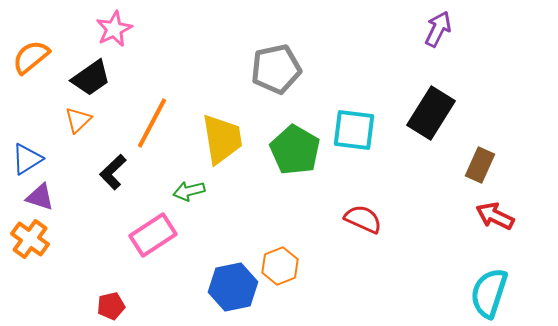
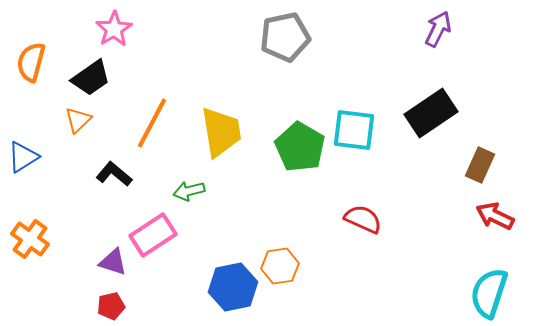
pink star: rotated 6 degrees counterclockwise
orange semicircle: moved 5 px down; rotated 36 degrees counterclockwise
gray pentagon: moved 9 px right, 32 px up
black rectangle: rotated 24 degrees clockwise
yellow trapezoid: moved 1 px left, 7 px up
green pentagon: moved 5 px right, 3 px up
blue triangle: moved 4 px left, 2 px up
black L-shape: moved 1 px right, 2 px down; rotated 84 degrees clockwise
purple triangle: moved 73 px right, 65 px down
orange hexagon: rotated 12 degrees clockwise
